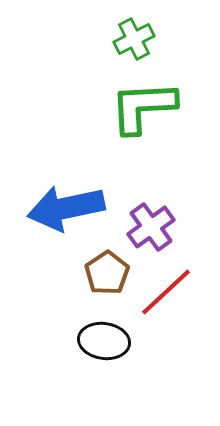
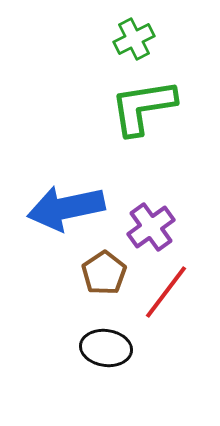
green L-shape: rotated 6 degrees counterclockwise
brown pentagon: moved 3 px left
red line: rotated 10 degrees counterclockwise
black ellipse: moved 2 px right, 7 px down
